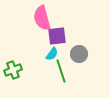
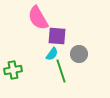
pink semicircle: moved 4 px left; rotated 15 degrees counterclockwise
purple square: rotated 12 degrees clockwise
green cross: rotated 12 degrees clockwise
